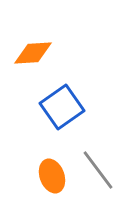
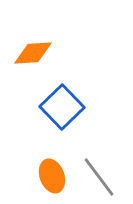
blue square: rotated 9 degrees counterclockwise
gray line: moved 1 px right, 7 px down
